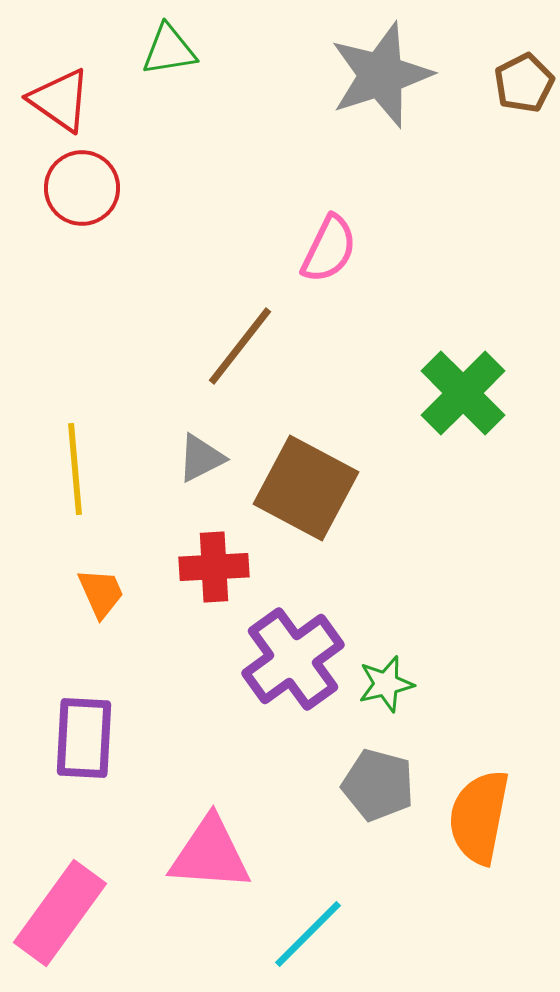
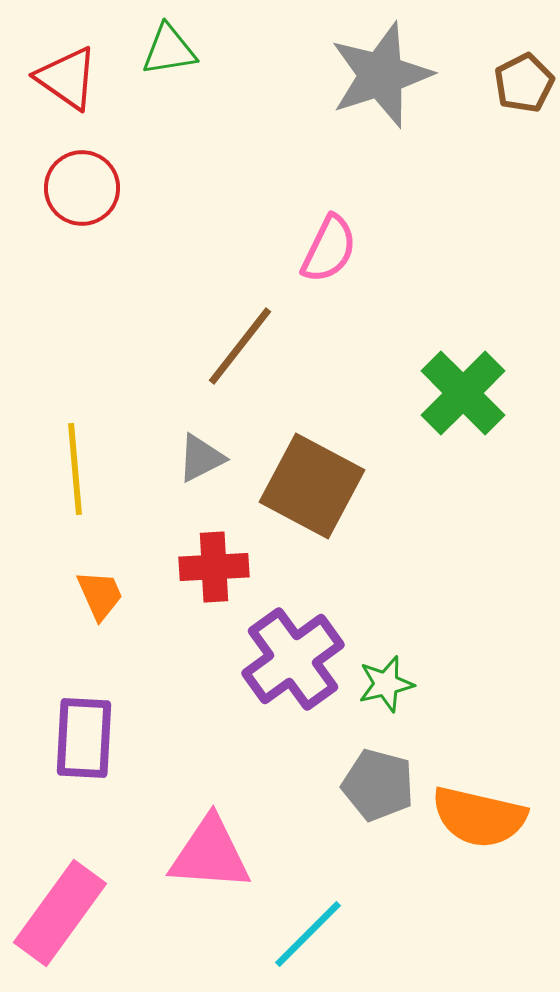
red triangle: moved 7 px right, 22 px up
brown square: moved 6 px right, 2 px up
orange trapezoid: moved 1 px left, 2 px down
orange semicircle: rotated 88 degrees counterclockwise
